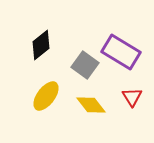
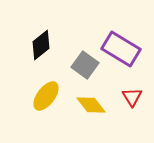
purple rectangle: moved 3 px up
